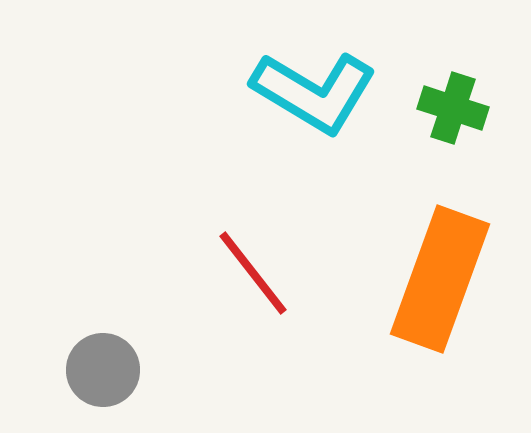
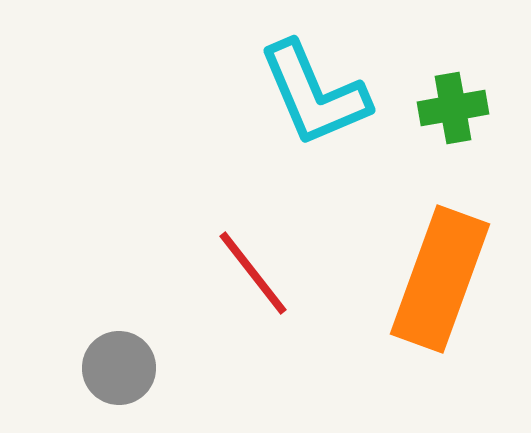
cyan L-shape: moved 2 px down; rotated 36 degrees clockwise
green cross: rotated 28 degrees counterclockwise
gray circle: moved 16 px right, 2 px up
